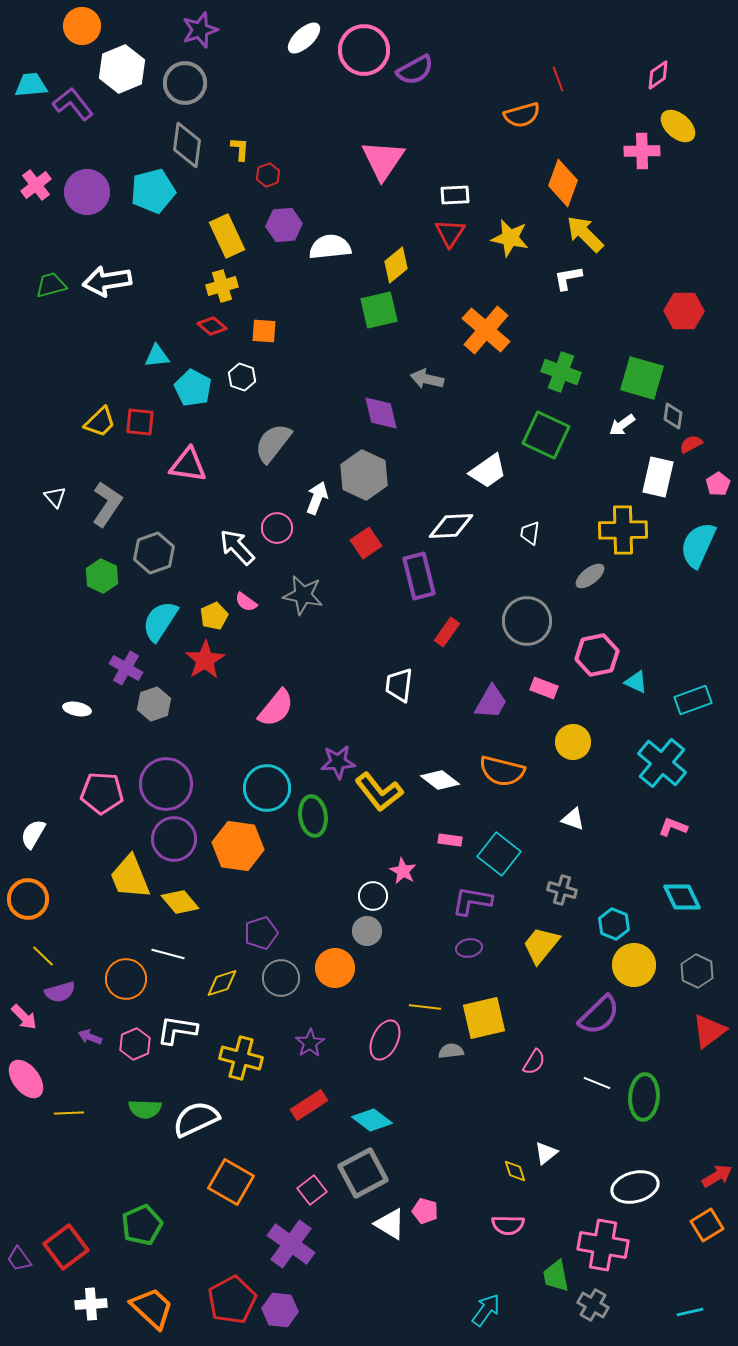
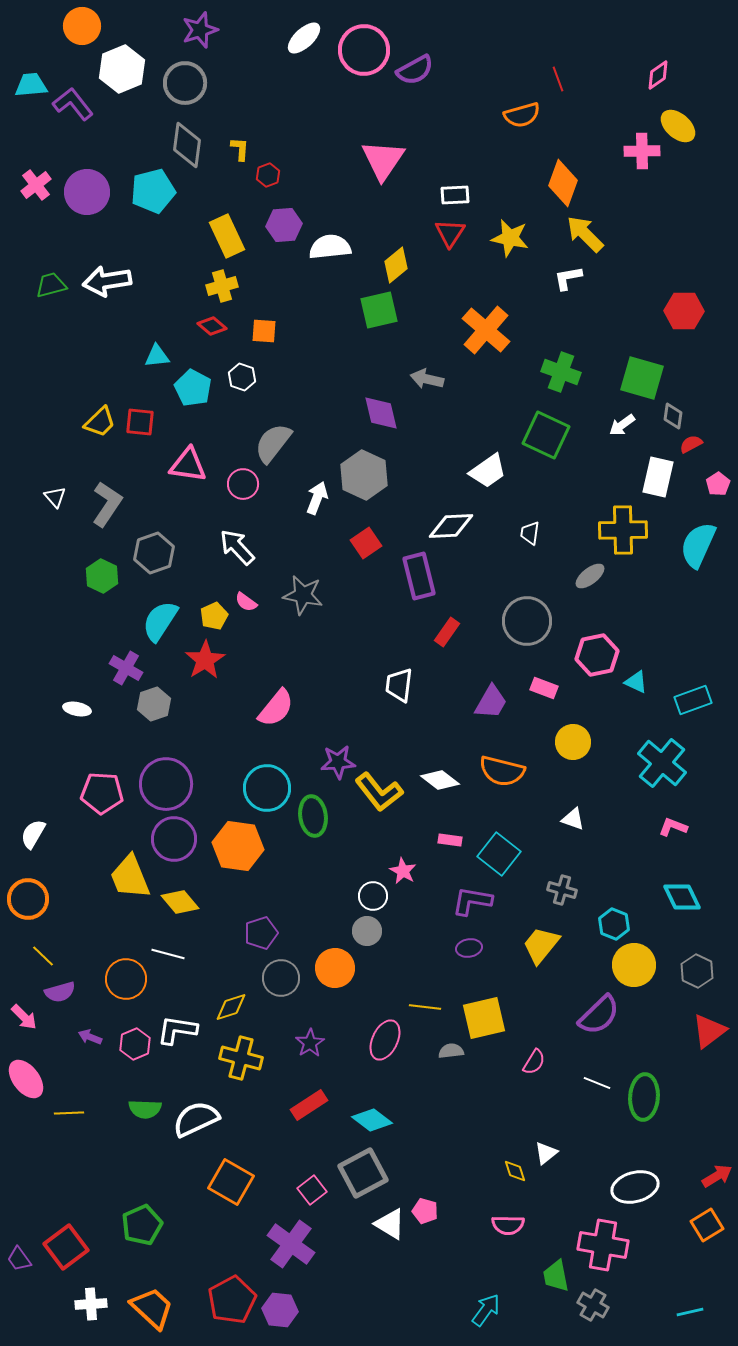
pink circle at (277, 528): moved 34 px left, 44 px up
yellow diamond at (222, 983): moved 9 px right, 24 px down
